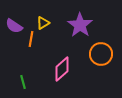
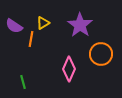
pink diamond: moved 7 px right; rotated 25 degrees counterclockwise
